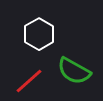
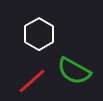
red line: moved 3 px right
